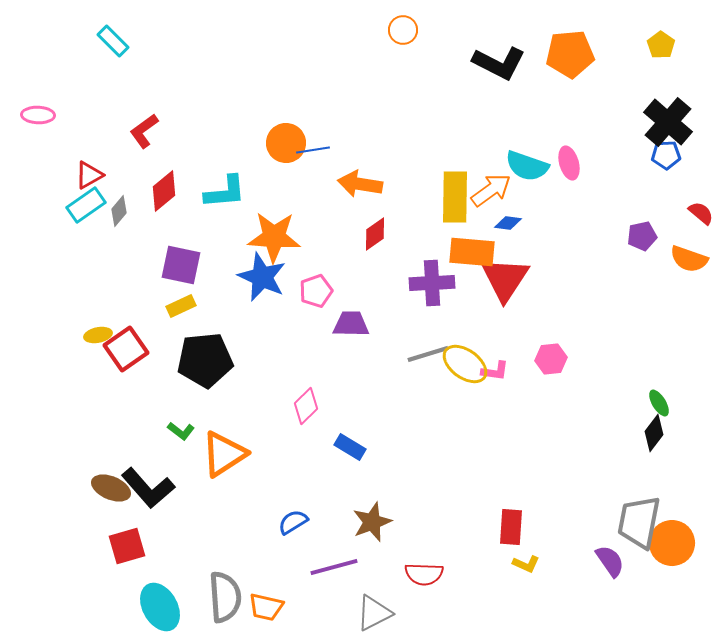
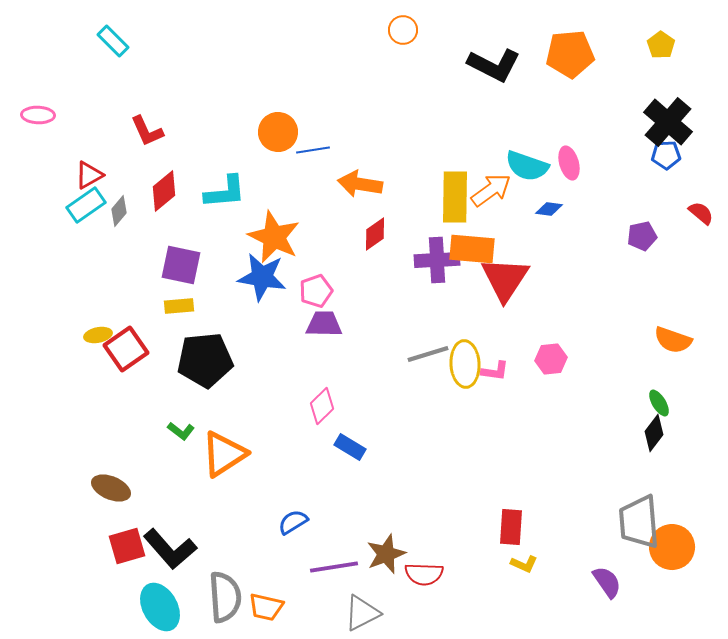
black L-shape at (499, 63): moved 5 px left, 2 px down
red L-shape at (144, 131): moved 3 px right; rotated 78 degrees counterclockwise
orange circle at (286, 143): moved 8 px left, 11 px up
blue diamond at (508, 223): moved 41 px right, 14 px up
orange star at (274, 237): rotated 22 degrees clockwise
orange rectangle at (472, 252): moved 3 px up
orange semicircle at (689, 259): moved 16 px left, 81 px down
blue star at (262, 277): rotated 15 degrees counterclockwise
purple cross at (432, 283): moved 5 px right, 23 px up
yellow rectangle at (181, 306): moved 2 px left; rotated 20 degrees clockwise
purple trapezoid at (351, 324): moved 27 px left
yellow ellipse at (465, 364): rotated 51 degrees clockwise
pink diamond at (306, 406): moved 16 px right
black L-shape at (148, 488): moved 22 px right, 61 px down
brown star at (372, 522): moved 14 px right, 32 px down
gray trapezoid at (639, 522): rotated 16 degrees counterclockwise
orange circle at (672, 543): moved 4 px down
purple semicircle at (610, 561): moved 3 px left, 21 px down
yellow L-shape at (526, 564): moved 2 px left
purple line at (334, 567): rotated 6 degrees clockwise
gray triangle at (374, 613): moved 12 px left
